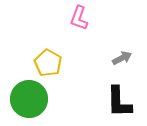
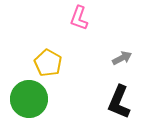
black L-shape: rotated 24 degrees clockwise
